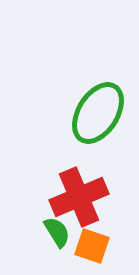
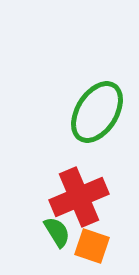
green ellipse: moved 1 px left, 1 px up
